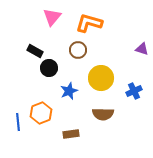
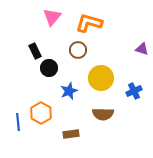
black rectangle: rotated 35 degrees clockwise
orange hexagon: rotated 10 degrees counterclockwise
